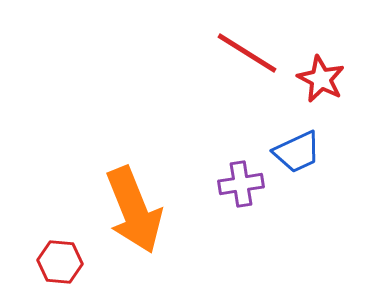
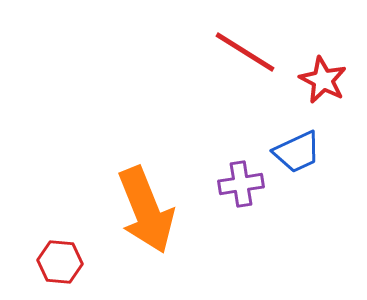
red line: moved 2 px left, 1 px up
red star: moved 2 px right, 1 px down
orange arrow: moved 12 px right
